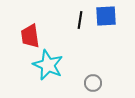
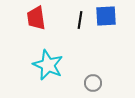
red trapezoid: moved 6 px right, 18 px up
